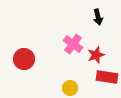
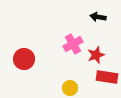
black arrow: rotated 112 degrees clockwise
pink cross: rotated 24 degrees clockwise
